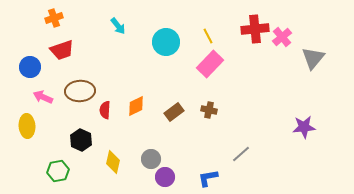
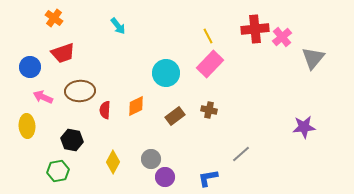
orange cross: rotated 36 degrees counterclockwise
cyan circle: moved 31 px down
red trapezoid: moved 1 px right, 3 px down
brown rectangle: moved 1 px right, 4 px down
black hexagon: moved 9 px left; rotated 15 degrees counterclockwise
yellow diamond: rotated 15 degrees clockwise
